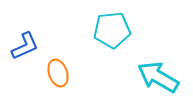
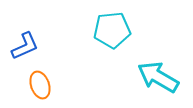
orange ellipse: moved 18 px left, 12 px down
